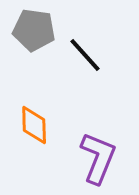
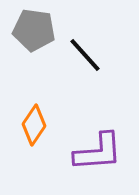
orange diamond: rotated 36 degrees clockwise
purple L-shape: moved 6 px up; rotated 64 degrees clockwise
